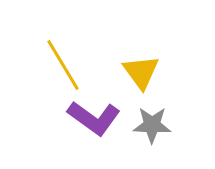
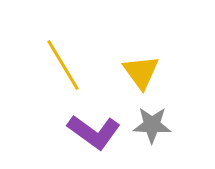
purple L-shape: moved 14 px down
